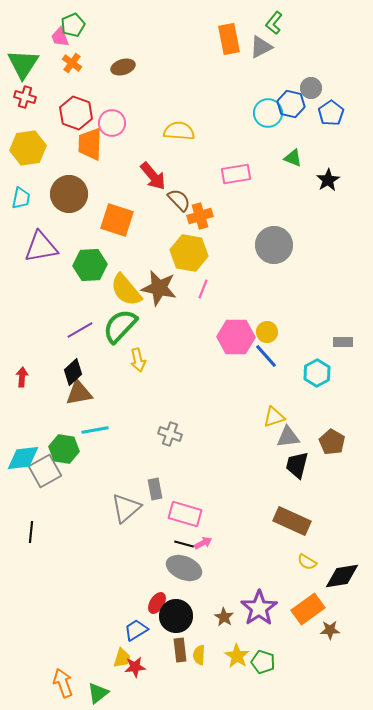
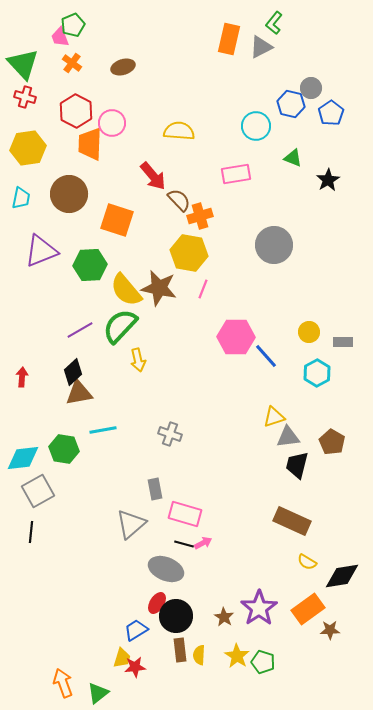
orange rectangle at (229, 39): rotated 24 degrees clockwise
green triangle at (23, 64): rotated 16 degrees counterclockwise
red hexagon at (76, 113): moved 2 px up; rotated 8 degrees clockwise
cyan circle at (268, 113): moved 12 px left, 13 px down
purple triangle at (41, 247): moved 4 px down; rotated 12 degrees counterclockwise
yellow circle at (267, 332): moved 42 px right
cyan line at (95, 430): moved 8 px right
gray square at (45, 471): moved 7 px left, 20 px down
gray triangle at (126, 508): moved 5 px right, 16 px down
gray ellipse at (184, 568): moved 18 px left, 1 px down
